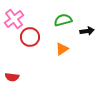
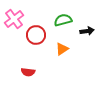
red circle: moved 6 px right, 2 px up
red semicircle: moved 16 px right, 5 px up
